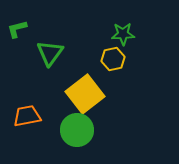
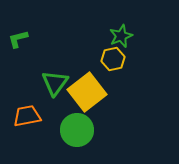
green L-shape: moved 1 px right, 10 px down
green star: moved 2 px left, 2 px down; rotated 20 degrees counterclockwise
green triangle: moved 5 px right, 30 px down
yellow square: moved 2 px right, 2 px up
